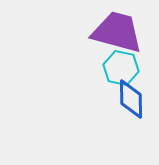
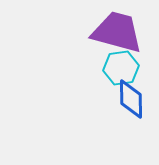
cyan hexagon: rotated 20 degrees counterclockwise
